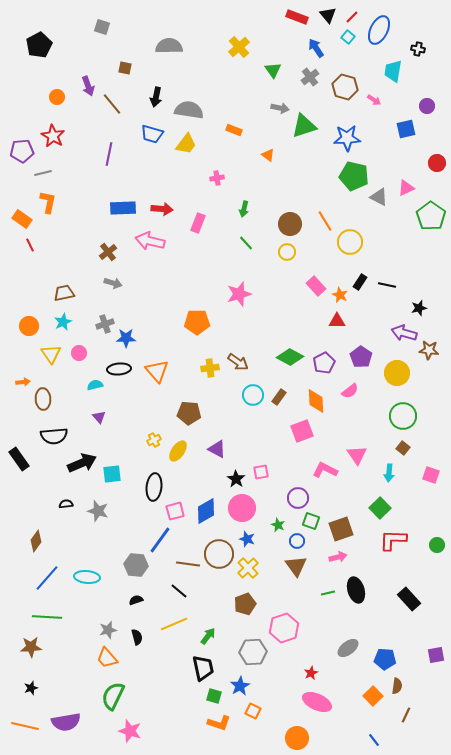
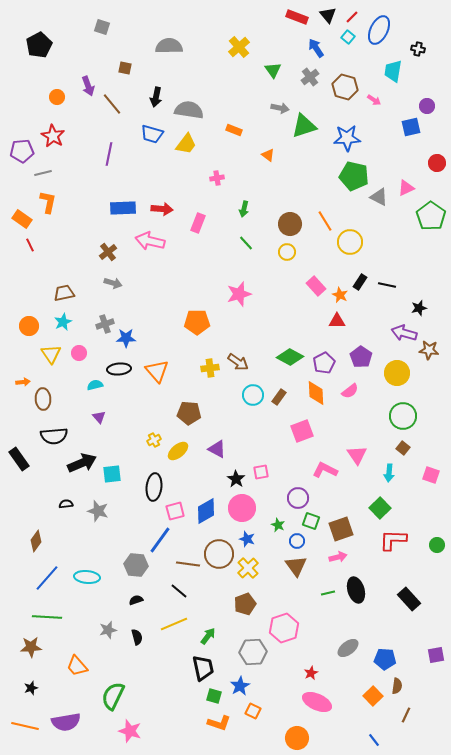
blue square at (406, 129): moved 5 px right, 2 px up
orange diamond at (316, 401): moved 8 px up
yellow ellipse at (178, 451): rotated 15 degrees clockwise
orange trapezoid at (107, 658): moved 30 px left, 8 px down
